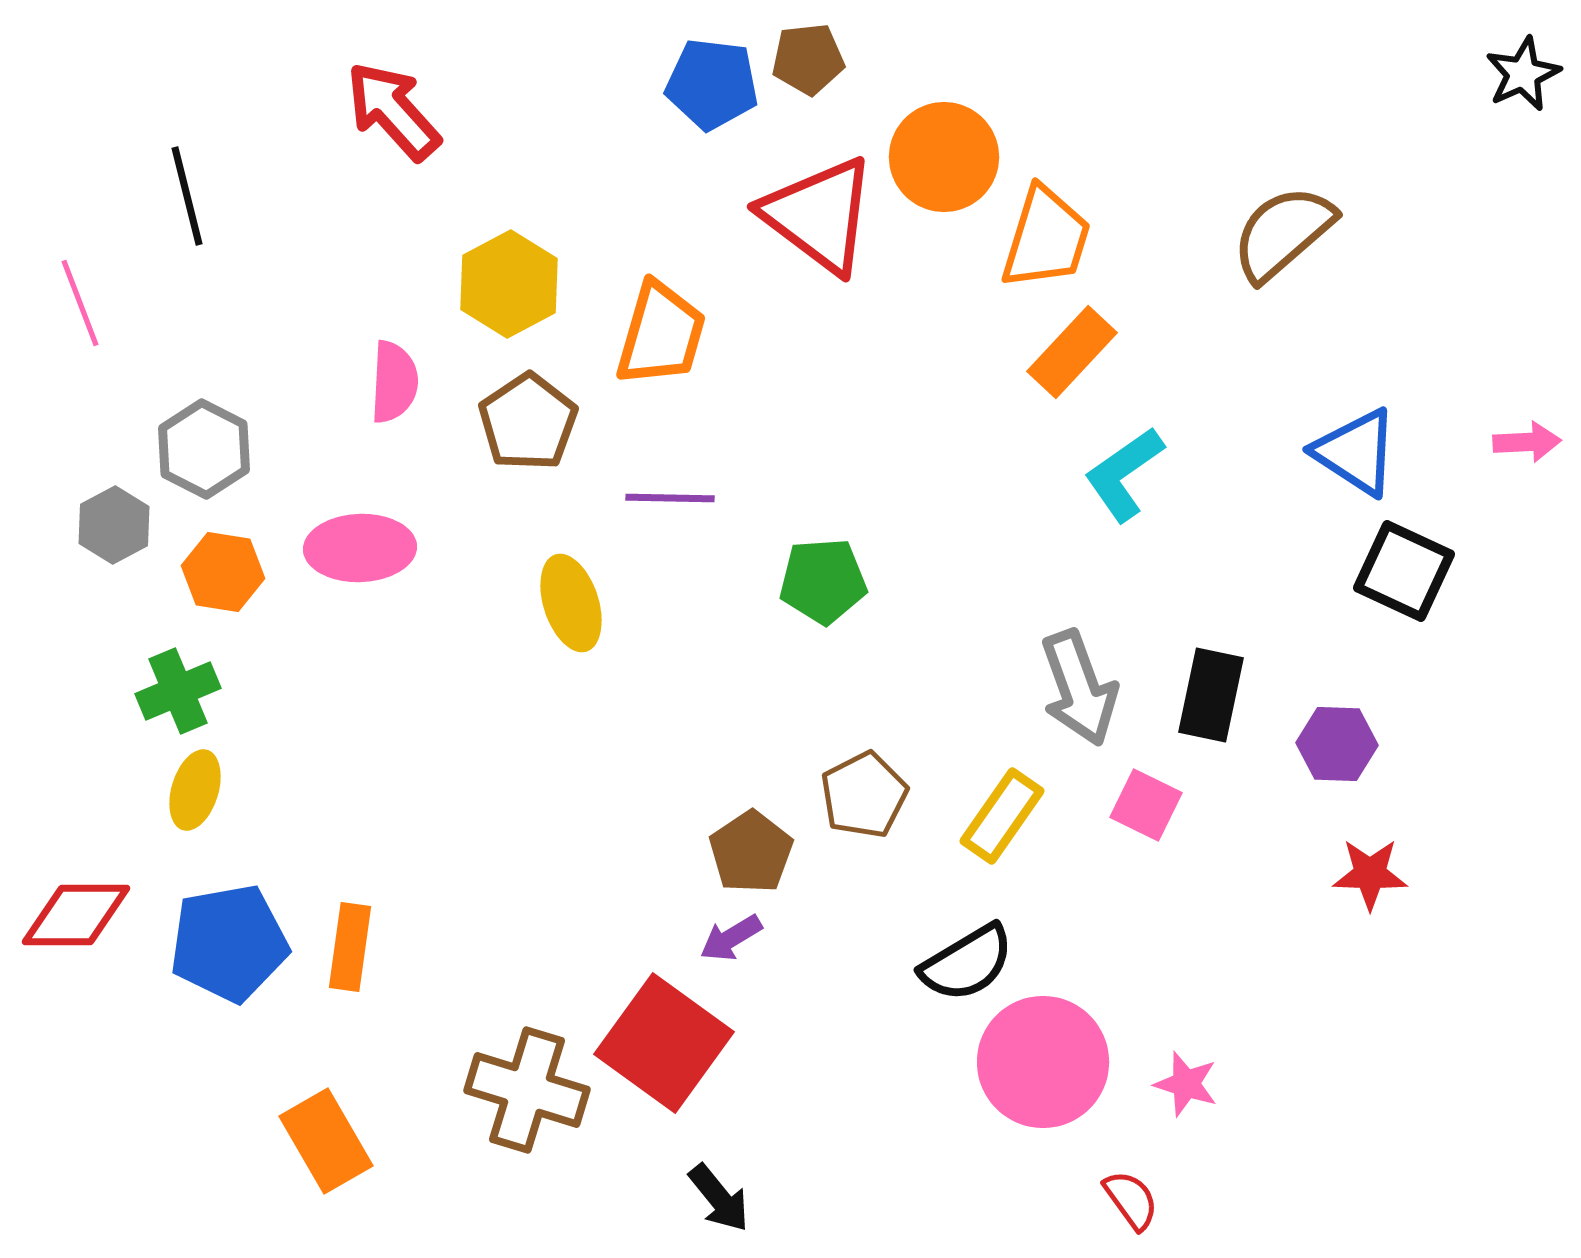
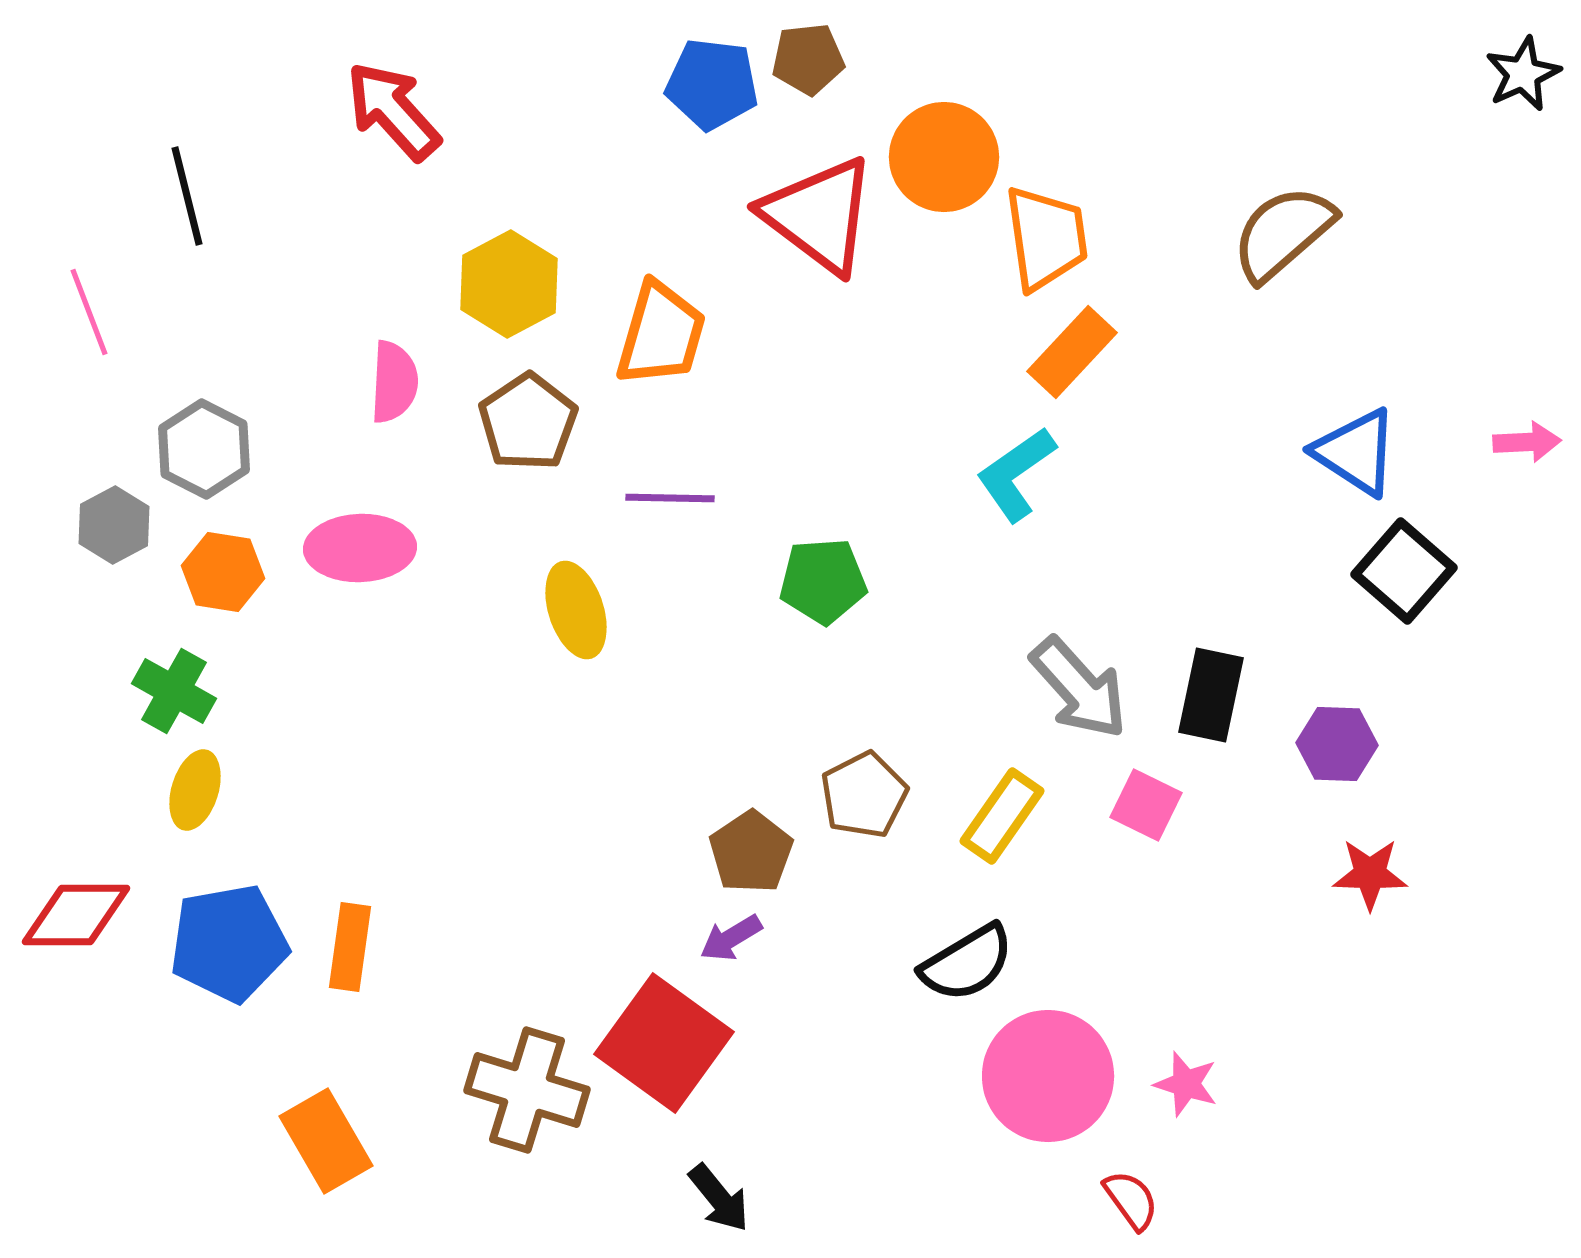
orange trapezoid at (1046, 238): rotated 25 degrees counterclockwise
pink line at (80, 303): moved 9 px right, 9 px down
cyan L-shape at (1124, 474): moved 108 px left
black square at (1404, 571): rotated 16 degrees clockwise
yellow ellipse at (571, 603): moved 5 px right, 7 px down
gray arrow at (1079, 688): rotated 22 degrees counterclockwise
green cross at (178, 691): moved 4 px left; rotated 38 degrees counterclockwise
pink circle at (1043, 1062): moved 5 px right, 14 px down
